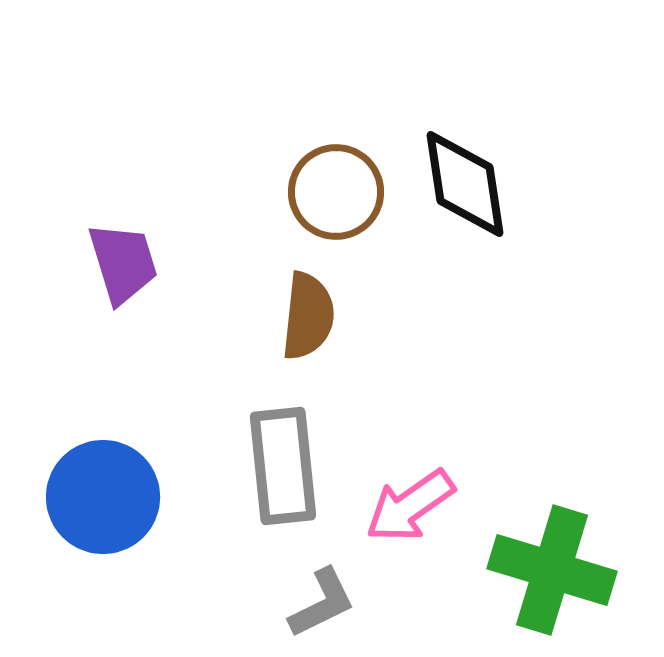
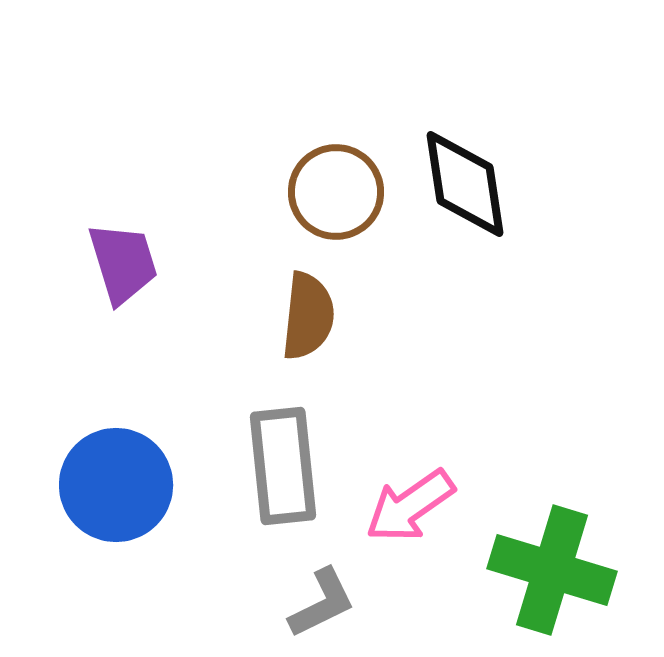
blue circle: moved 13 px right, 12 px up
